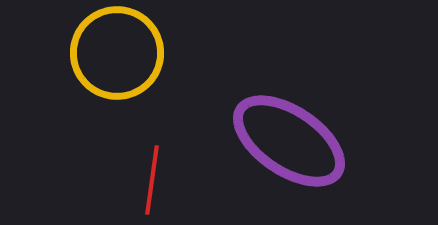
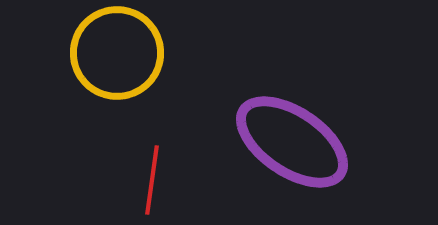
purple ellipse: moved 3 px right, 1 px down
